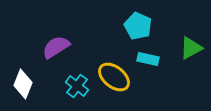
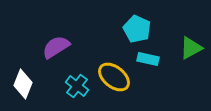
cyan pentagon: moved 1 px left, 3 px down
